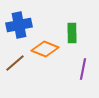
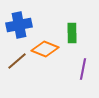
brown line: moved 2 px right, 2 px up
